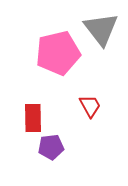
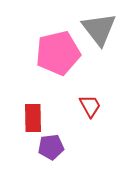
gray triangle: moved 2 px left
